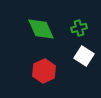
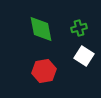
green diamond: rotated 12 degrees clockwise
red hexagon: rotated 15 degrees clockwise
